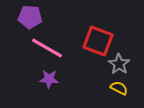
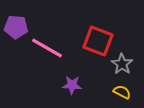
purple pentagon: moved 14 px left, 10 px down
gray star: moved 3 px right
purple star: moved 23 px right, 6 px down
yellow semicircle: moved 3 px right, 4 px down
